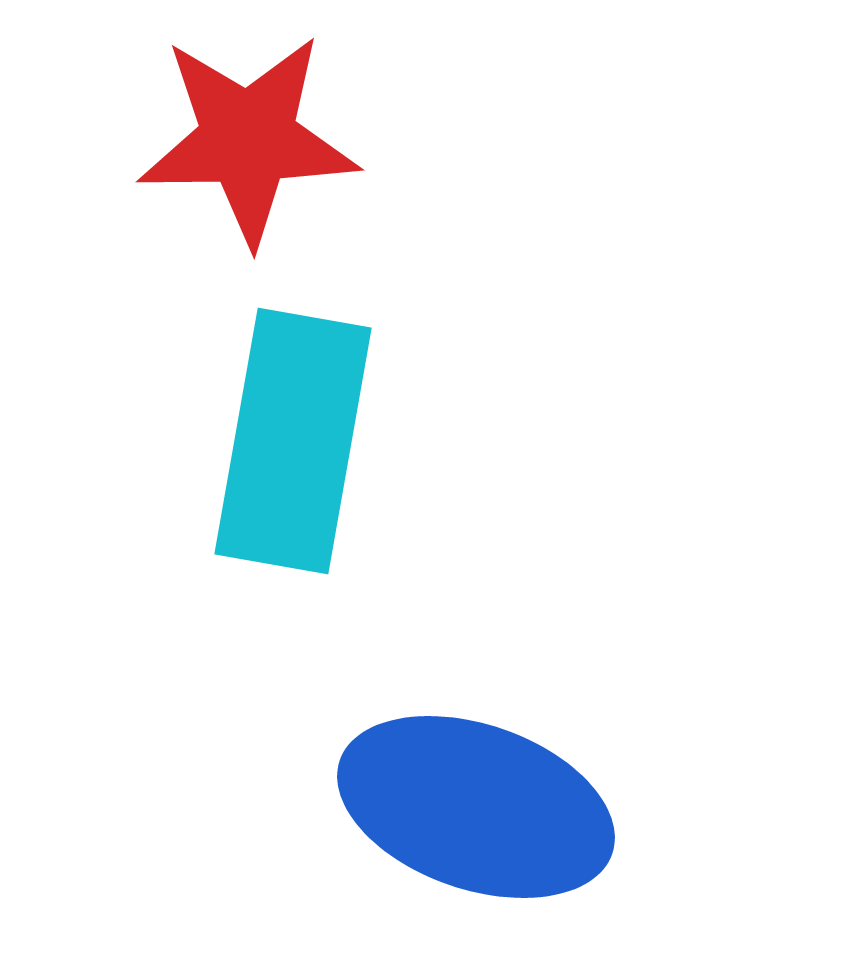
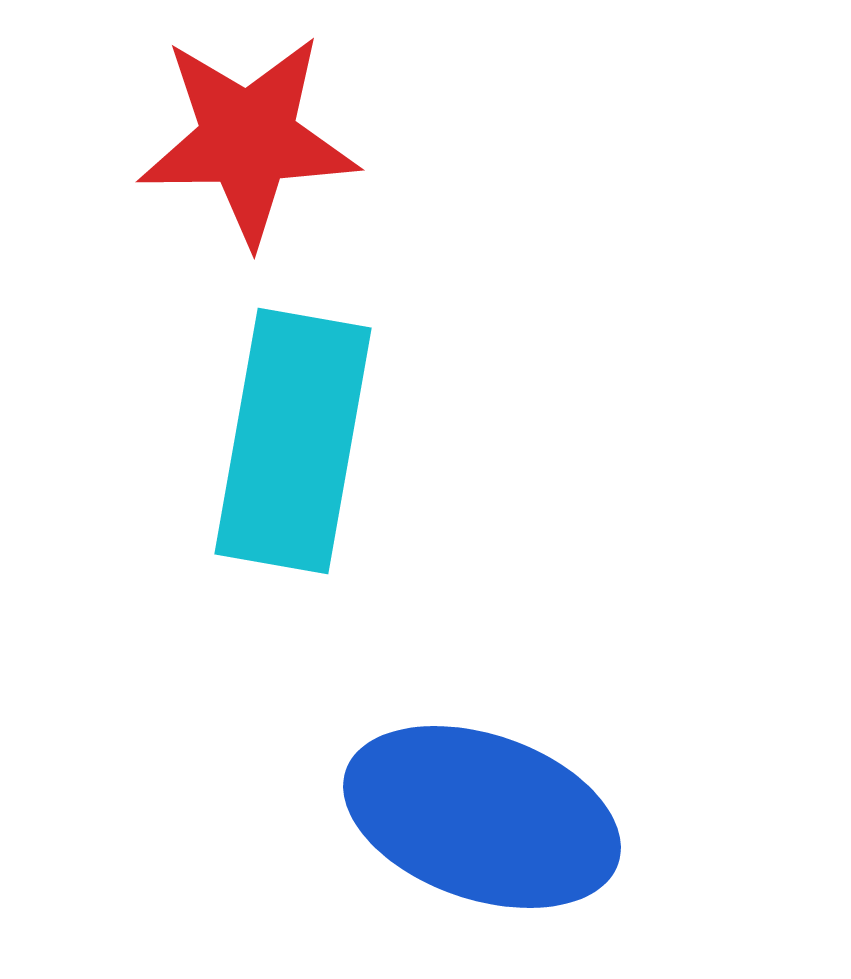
blue ellipse: moved 6 px right, 10 px down
